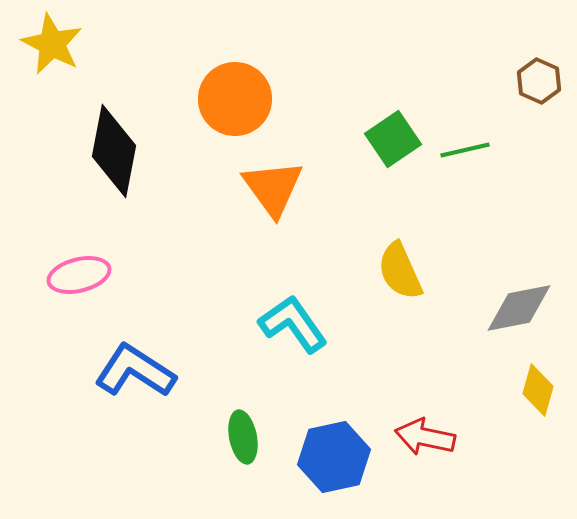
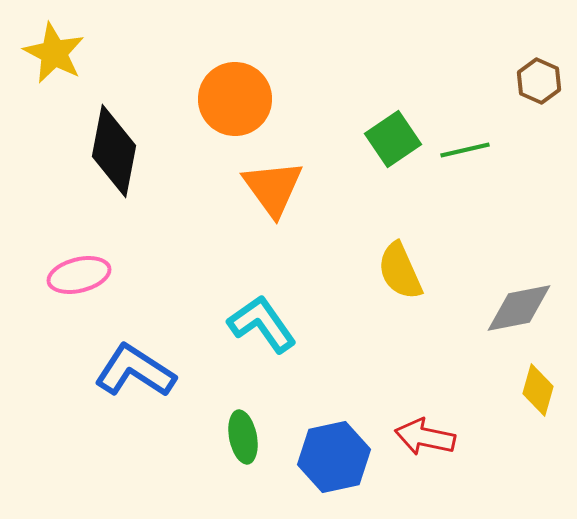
yellow star: moved 2 px right, 9 px down
cyan L-shape: moved 31 px left
